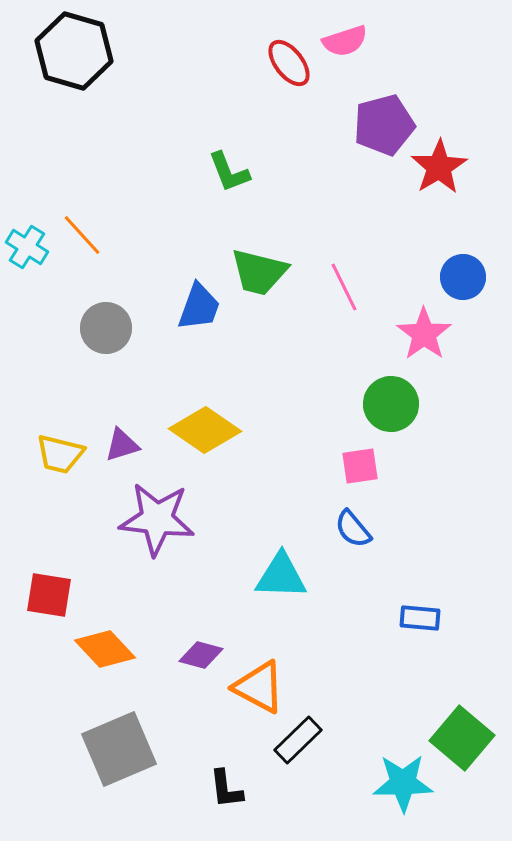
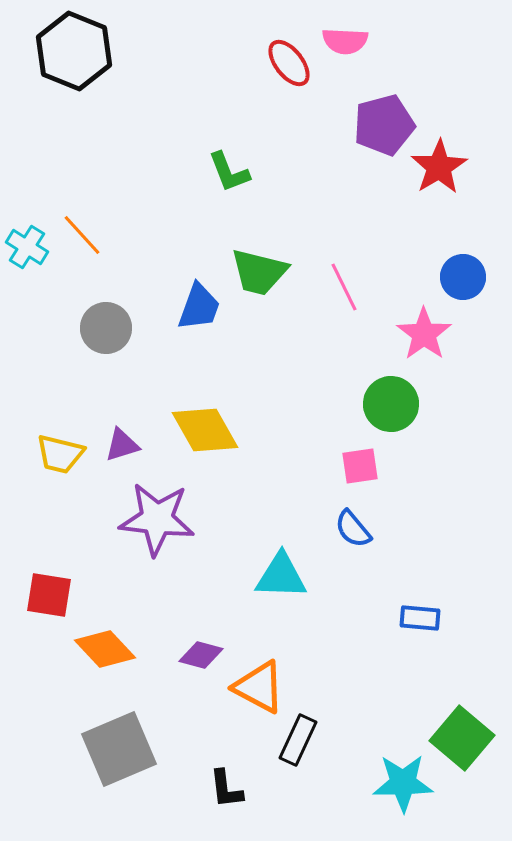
pink semicircle: rotated 21 degrees clockwise
black hexagon: rotated 6 degrees clockwise
yellow diamond: rotated 26 degrees clockwise
black rectangle: rotated 21 degrees counterclockwise
